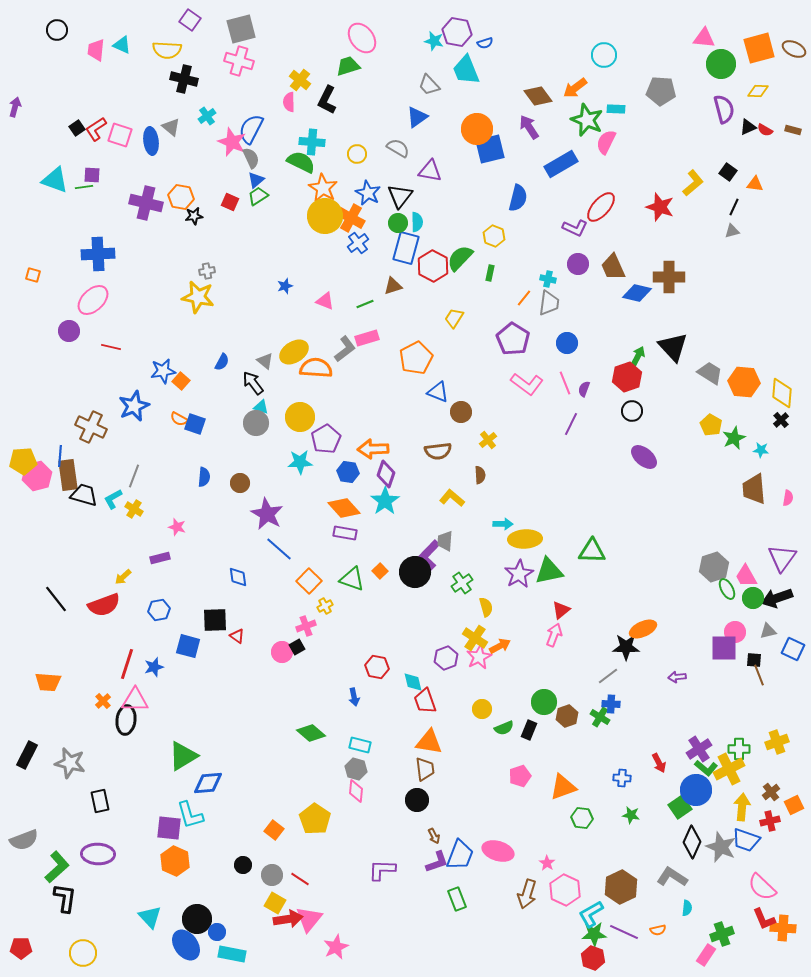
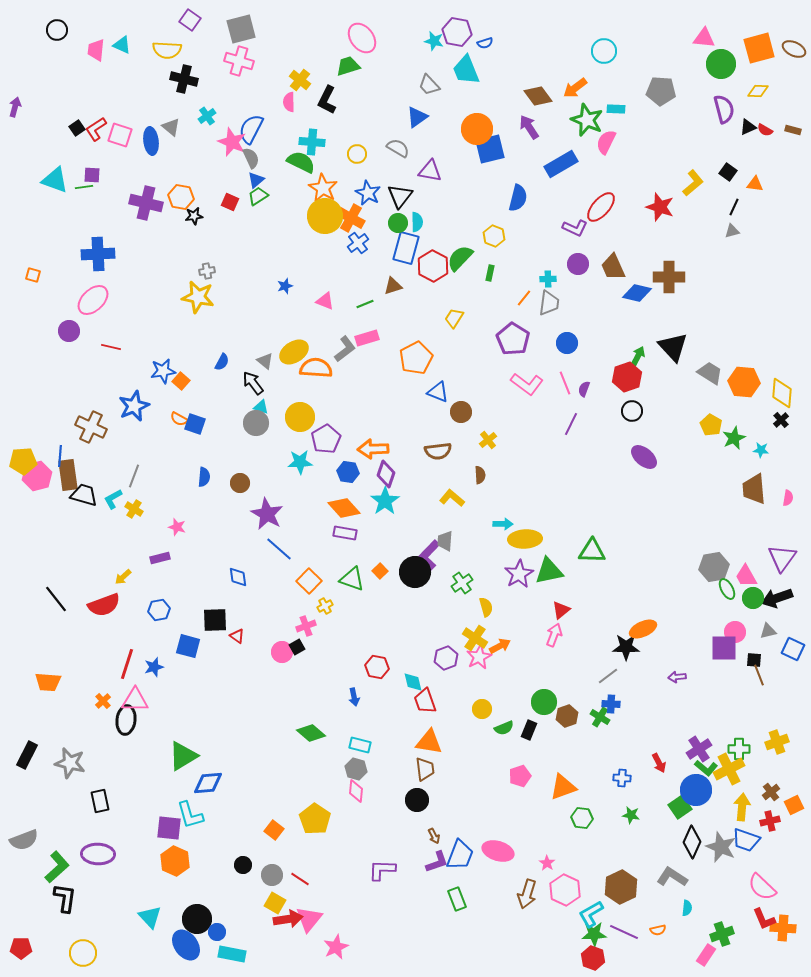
cyan circle at (604, 55): moved 4 px up
cyan cross at (548, 279): rotated 14 degrees counterclockwise
gray hexagon at (714, 567): rotated 8 degrees clockwise
